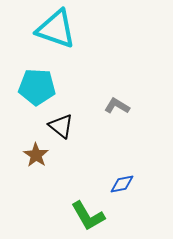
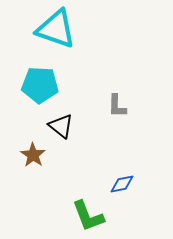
cyan pentagon: moved 3 px right, 2 px up
gray L-shape: rotated 120 degrees counterclockwise
brown star: moved 3 px left
green L-shape: rotated 9 degrees clockwise
